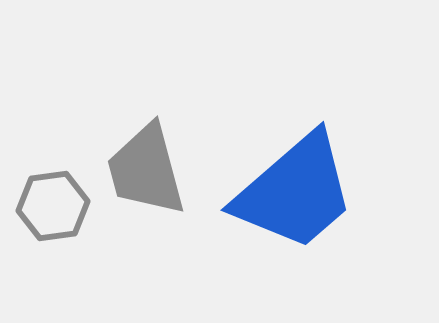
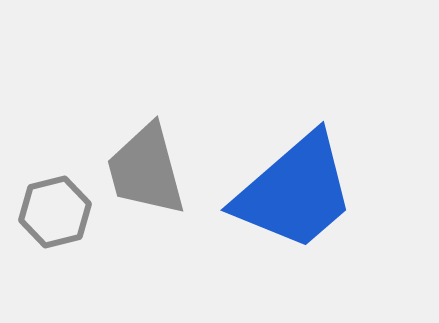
gray hexagon: moved 2 px right, 6 px down; rotated 6 degrees counterclockwise
